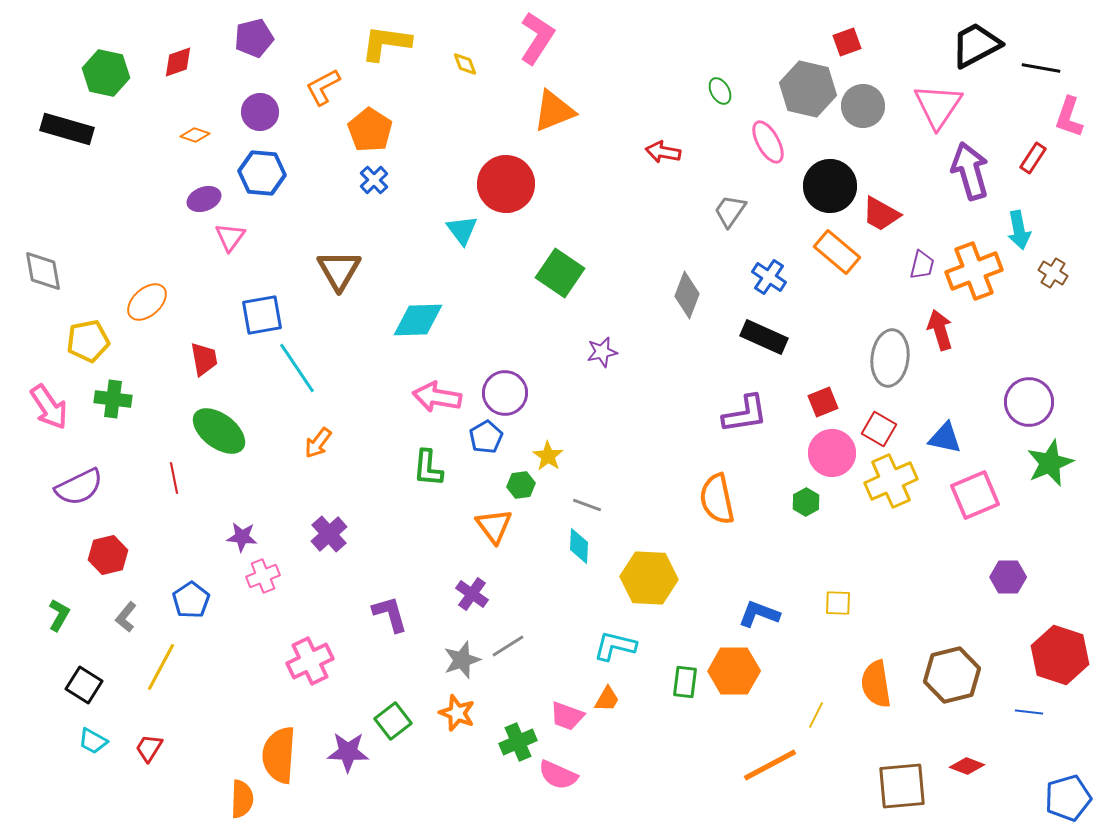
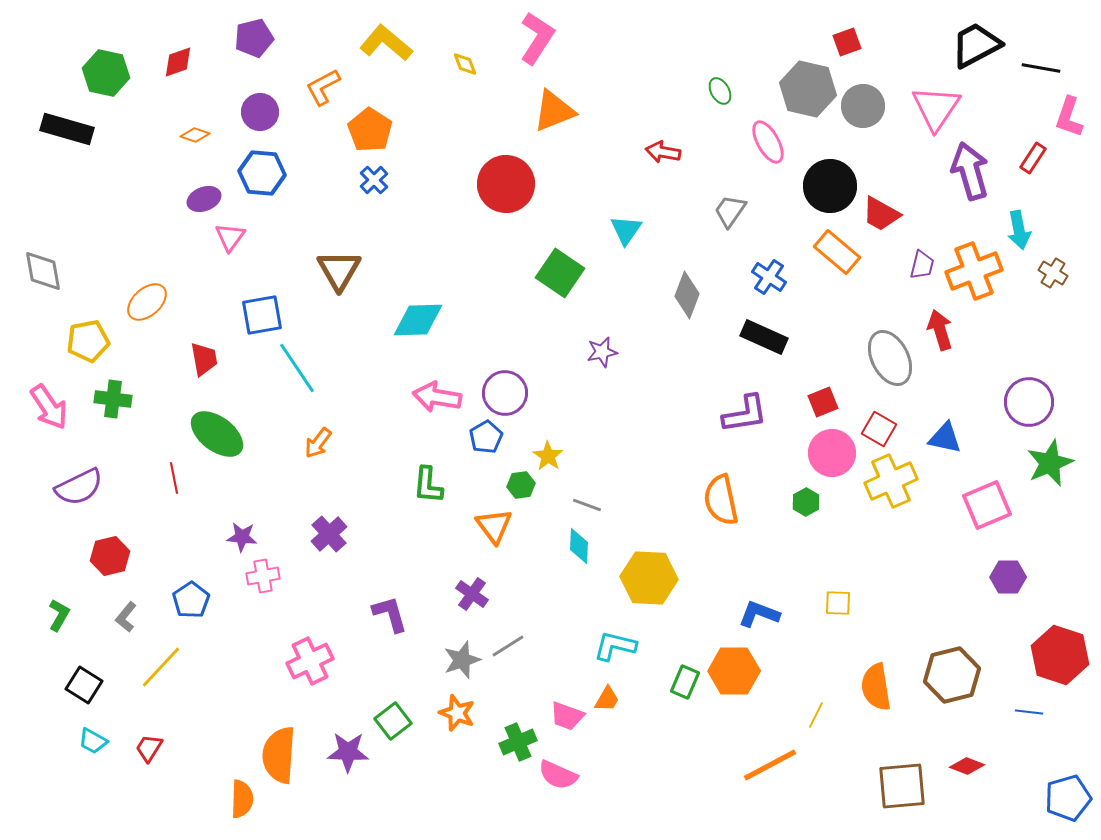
yellow L-shape at (386, 43): rotated 32 degrees clockwise
pink triangle at (938, 106): moved 2 px left, 2 px down
cyan triangle at (462, 230): moved 164 px right; rotated 12 degrees clockwise
gray ellipse at (890, 358): rotated 34 degrees counterclockwise
green ellipse at (219, 431): moved 2 px left, 3 px down
green L-shape at (428, 468): moved 17 px down
pink square at (975, 495): moved 12 px right, 10 px down
orange semicircle at (717, 499): moved 4 px right, 1 px down
red hexagon at (108, 555): moved 2 px right, 1 px down
pink cross at (263, 576): rotated 12 degrees clockwise
yellow line at (161, 667): rotated 15 degrees clockwise
green rectangle at (685, 682): rotated 16 degrees clockwise
orange semicircle at (876, 684): moved 3 px down
